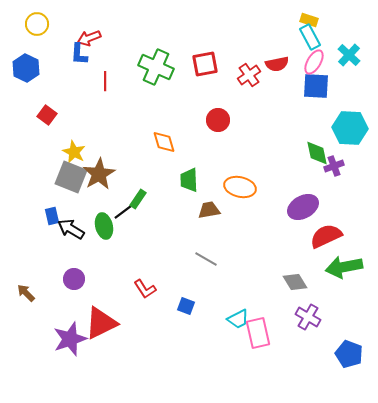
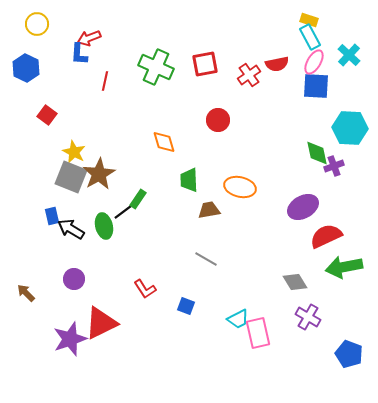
red line at (105, 81): rotated 12 degrees clockwise
